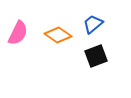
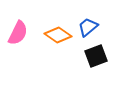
blue trapezoid: moved 5 px left, 3 px down
